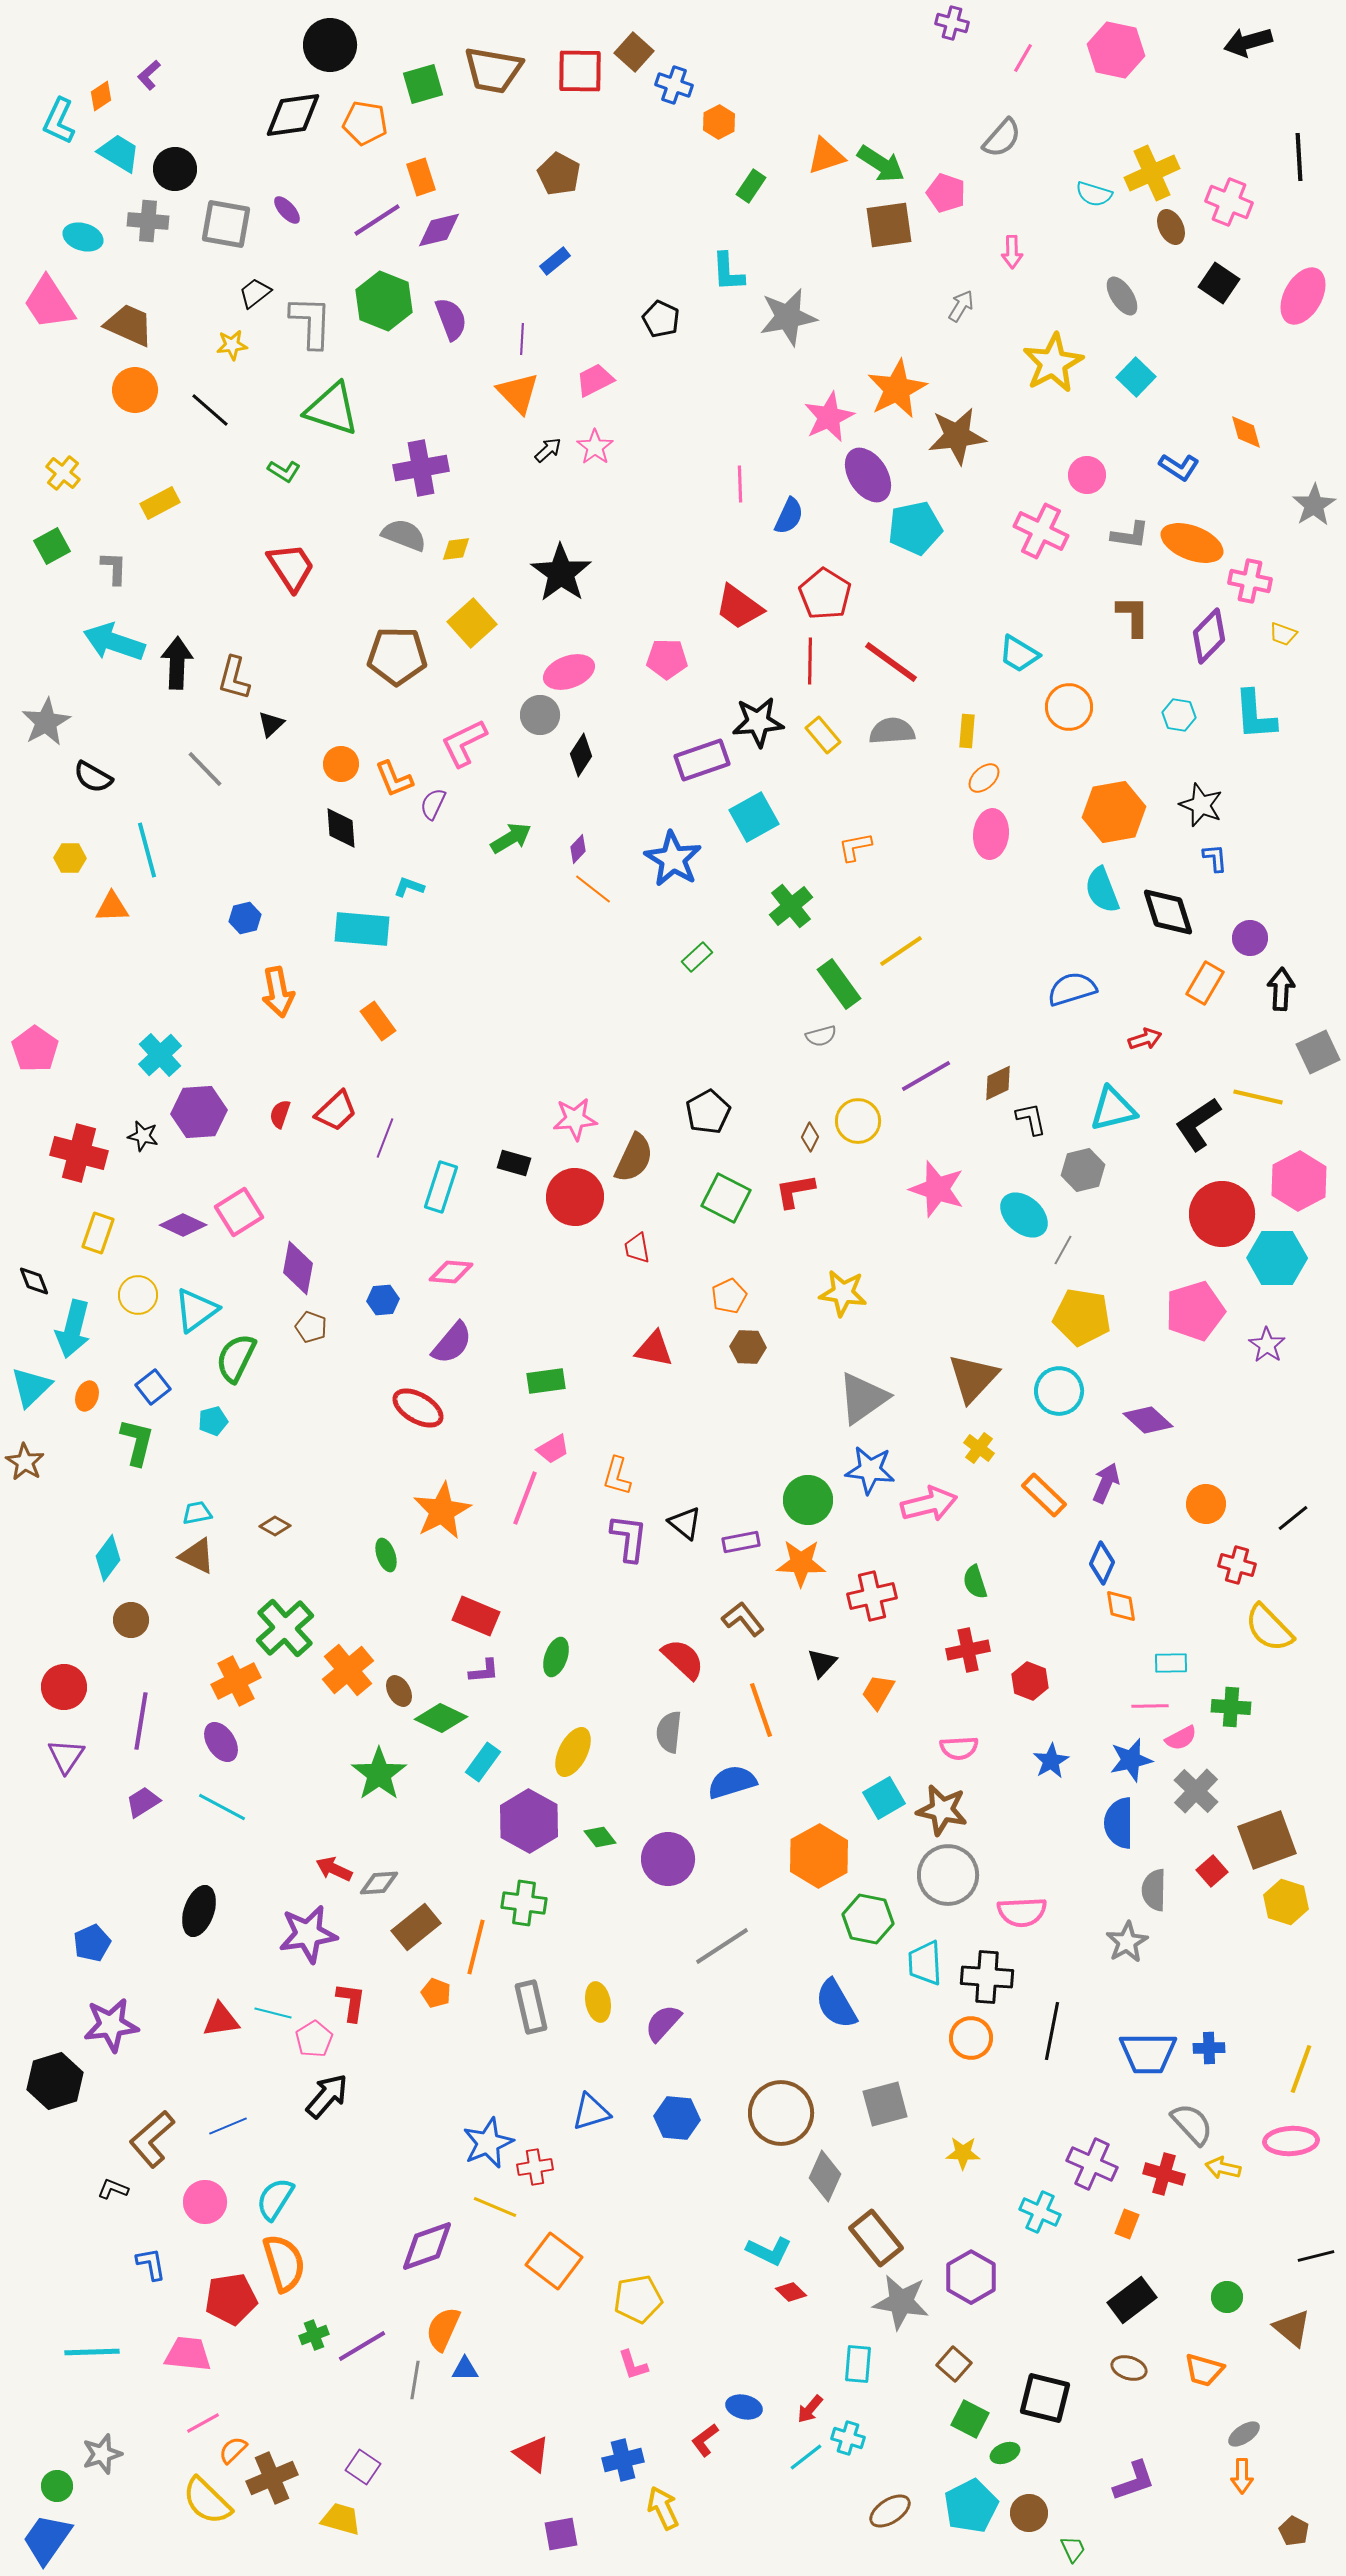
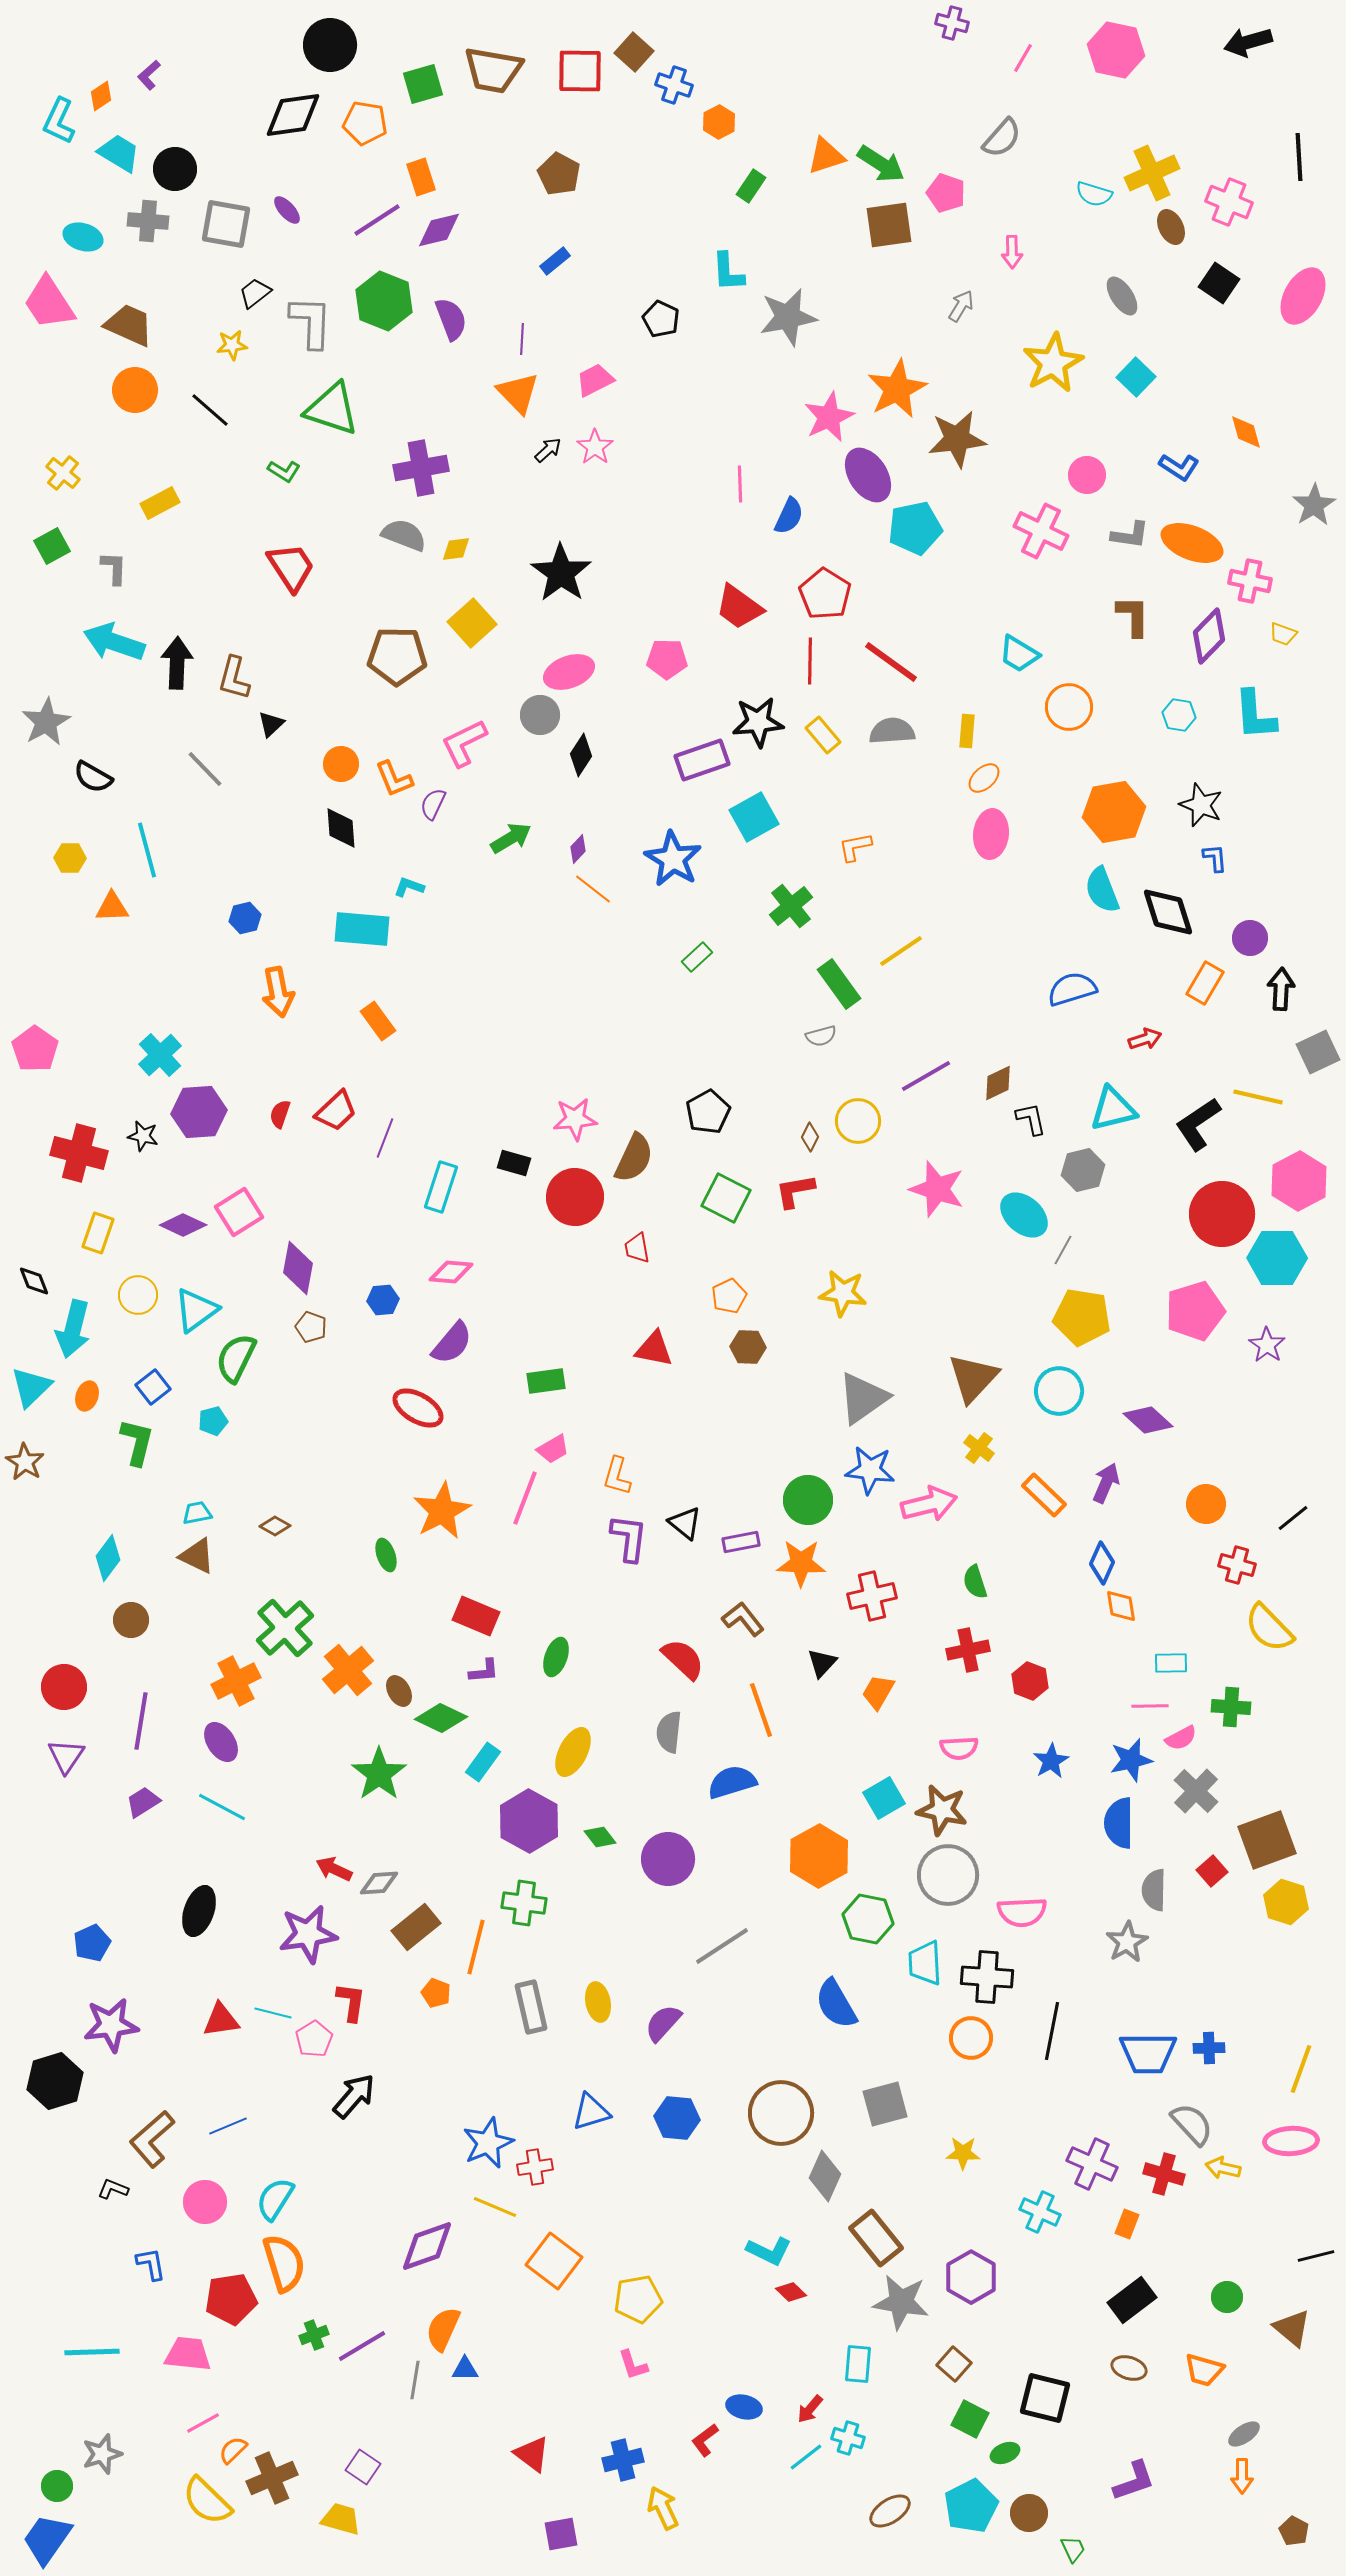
brown star at (957, 436): moved 3 px down
black arrow at (327, 2096): moved 27 px right
